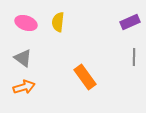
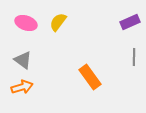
yellow semicircle: rotated 30 degrees clockwise
gray triangle: moved 2 px down
orange rectangle: moved 5 px right
orange arrow: moved 2 px left
